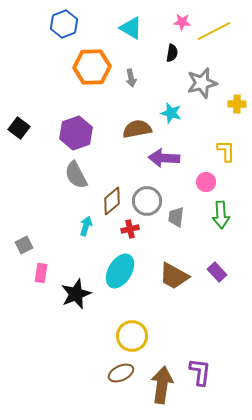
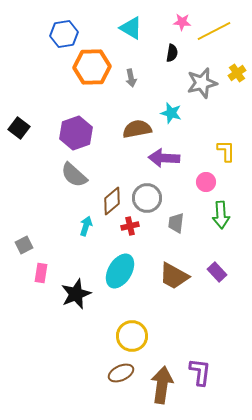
blue hexagon: moved 10 px down; rotated 12 degrees clockwise
yellow cross: moved 31 px up; rotated 36 degrees counterclockwise
gray semicircle: moved 2 px left; rotated 20 degrees counterclockwise
gray circle: moved 3 px up
gray trapezoid: moved 6 px down
red cross: moved 3 px up
